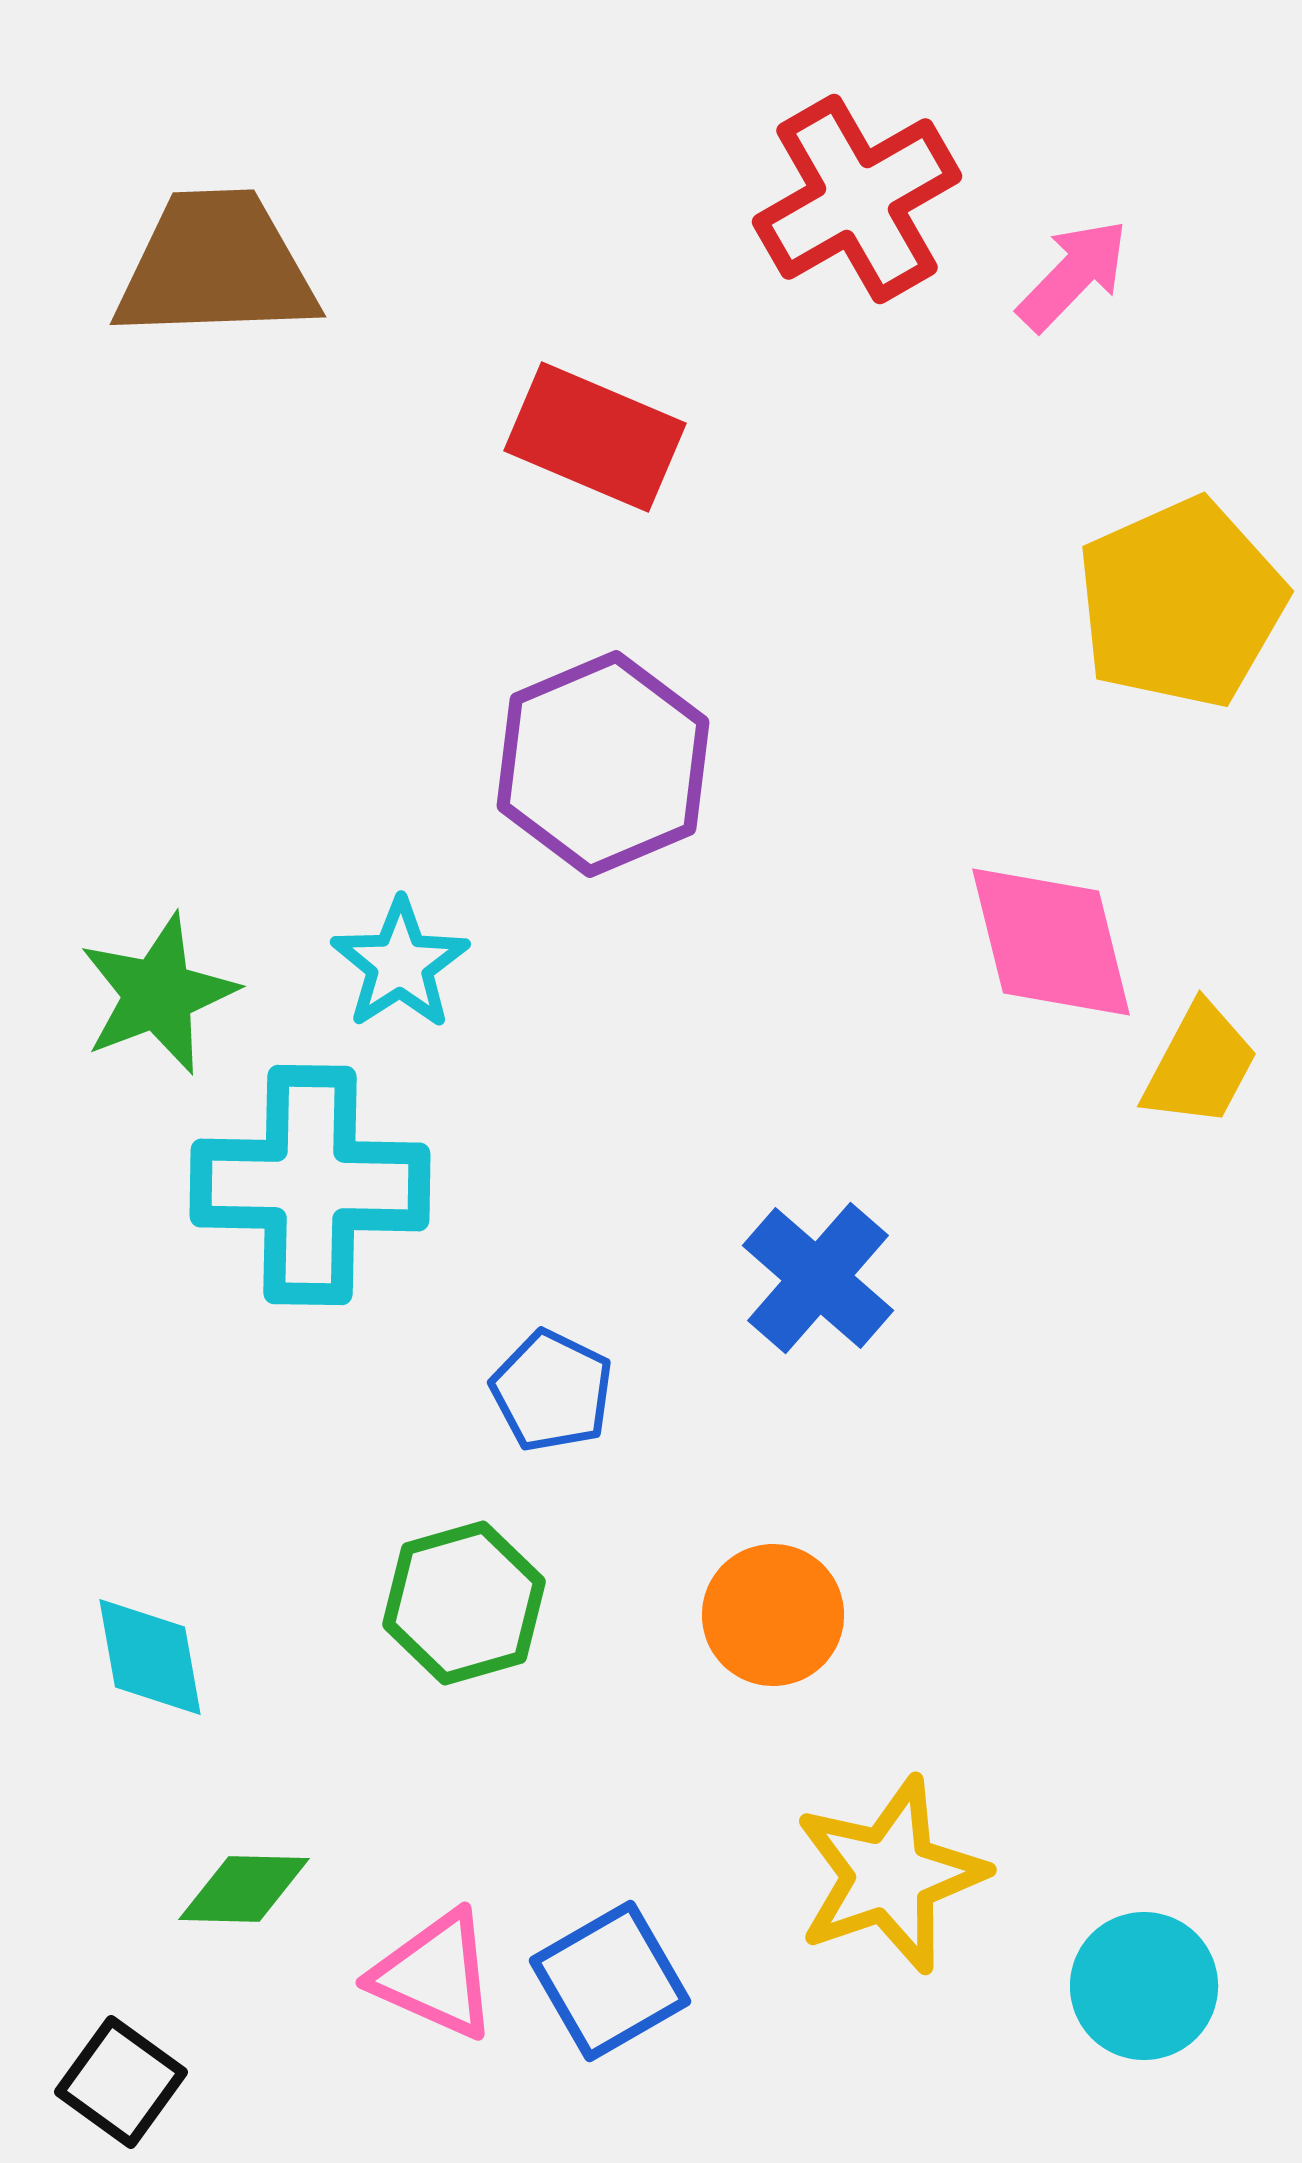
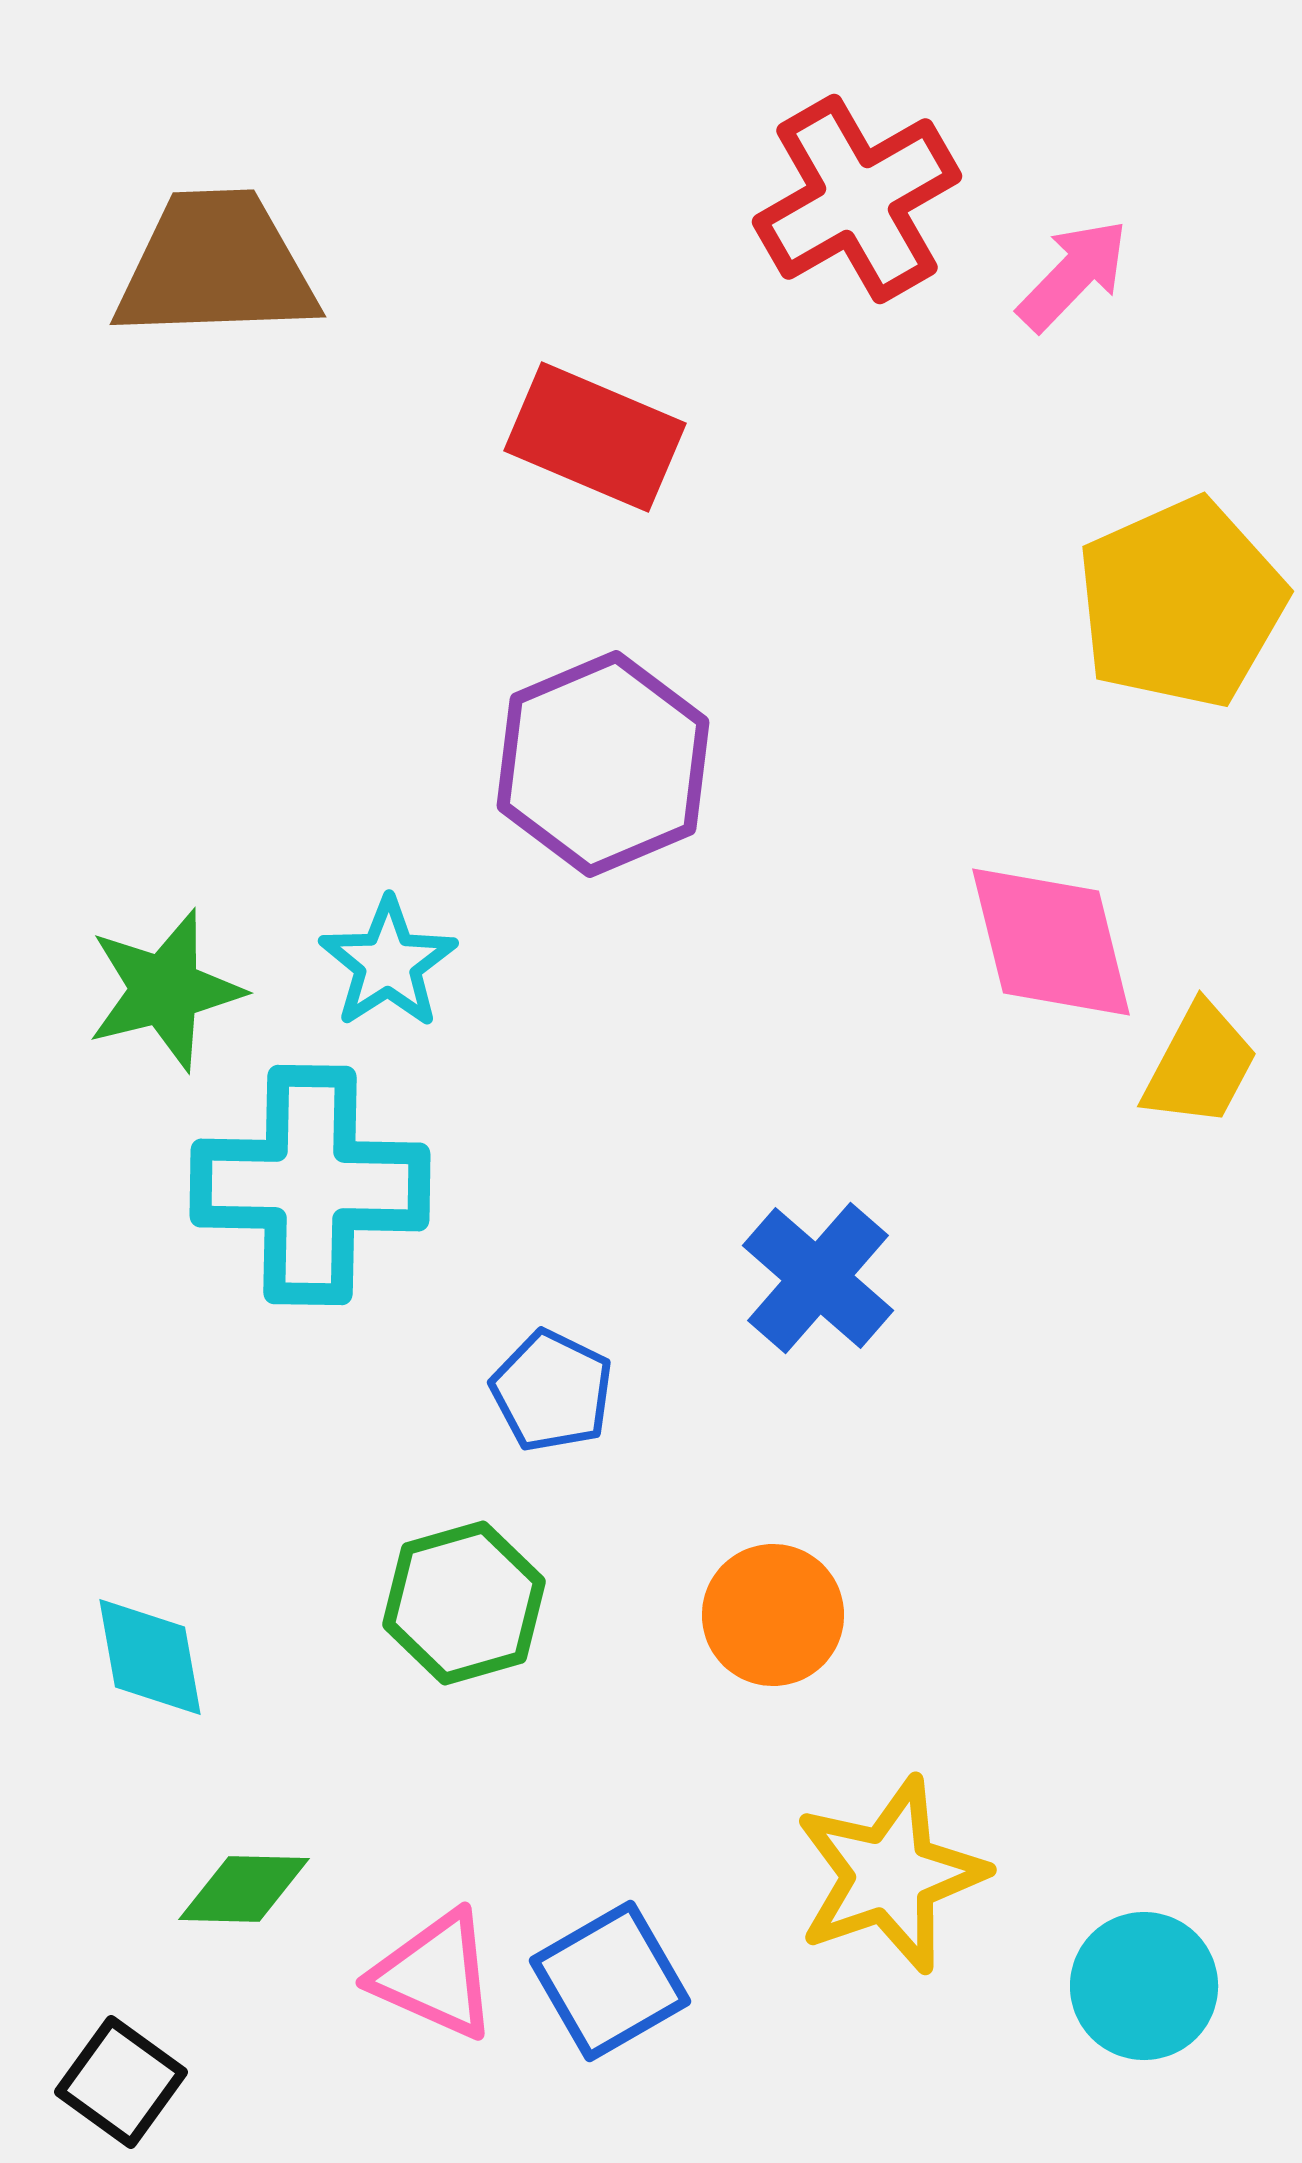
cyan star: moved 12 px left, 1 px up
green star: moved 7 px right, 4 px up; rotated 7 degrees clockwise
